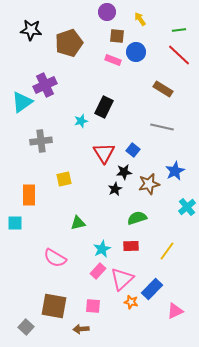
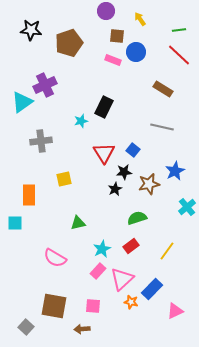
purple circle at (107, 12): moved 1 px left, 1 px up
red rectangle at (131, 246): rotated 35 degrees counterclockwise
brown arrow at (81, 329): moved 1 px right
